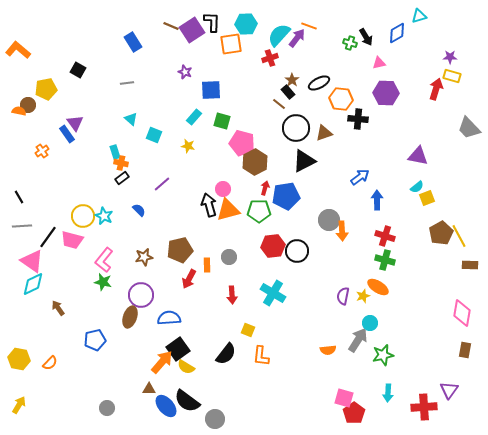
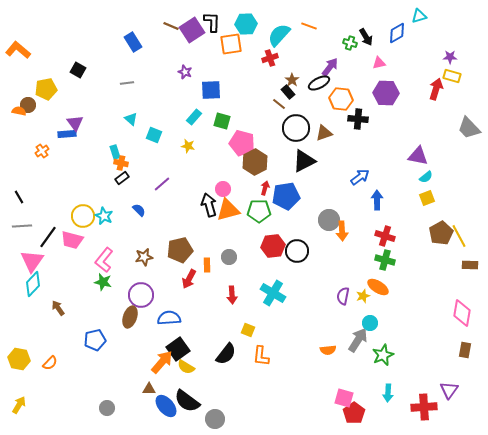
purple arrow at (297, 38): moved 33 px right, 29 px down
blue rectangle at (67, 134): rotated 60 degrees counterclockwise
cyan semicircle at (417, 187): moved 9 px right, 10 px up
pink triangle at (32, 261): rotated 30 degrees clockwise
cyan diamond at (33, 284): rotated 20 degrees counterclockwise
green star at (383, 355): rotated 10 degrees counterclockwise
